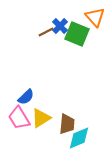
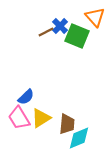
green square: moved 2 px down
